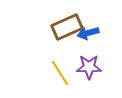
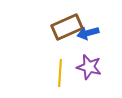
purple star: rotated 15 degrees clockwise
yellow line: rotated 36 degrees clockwise
